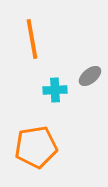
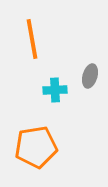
gray ellipse: rotated 35 degrees counterclockwise
